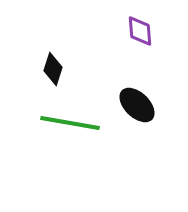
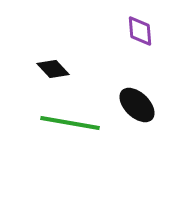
black diamond: rotated 60 degrees counterclockwise
